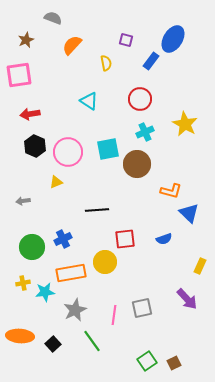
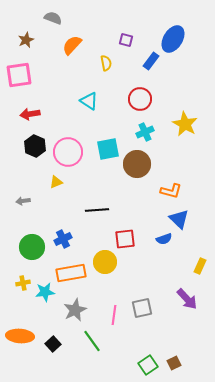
blue triangle: moved 10 px left, 6 px down
green square: moved 1 px right, 4 px down
